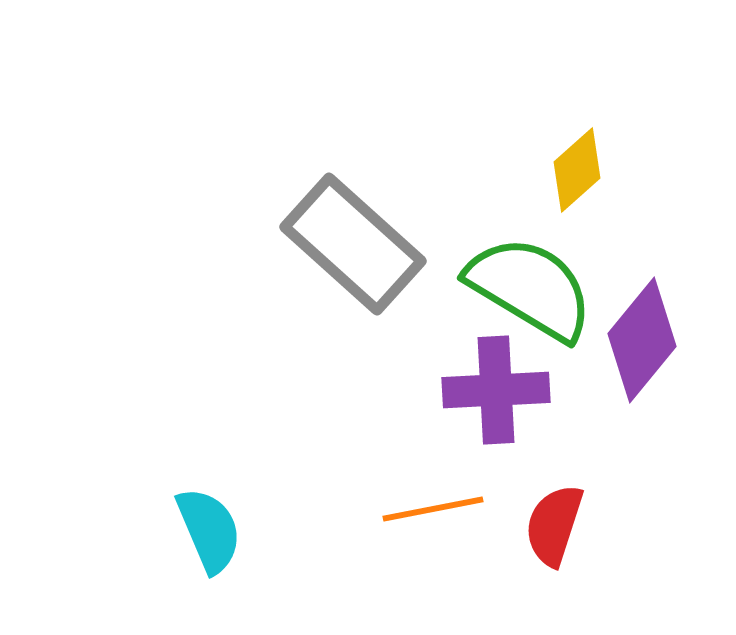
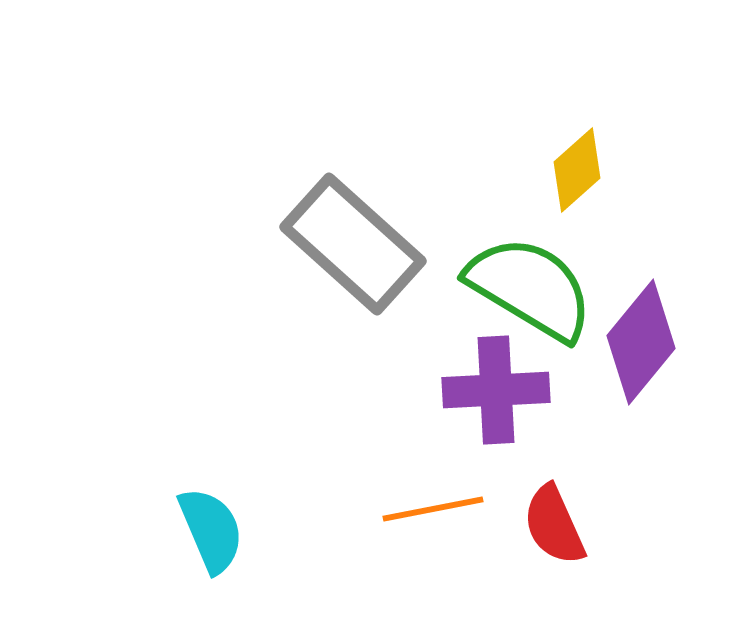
purple diamond: moved 1 px left, 2 px down
red semicircle: rotated 42 degrees counterclockwise
cyan semicircle: moved 2 px right
